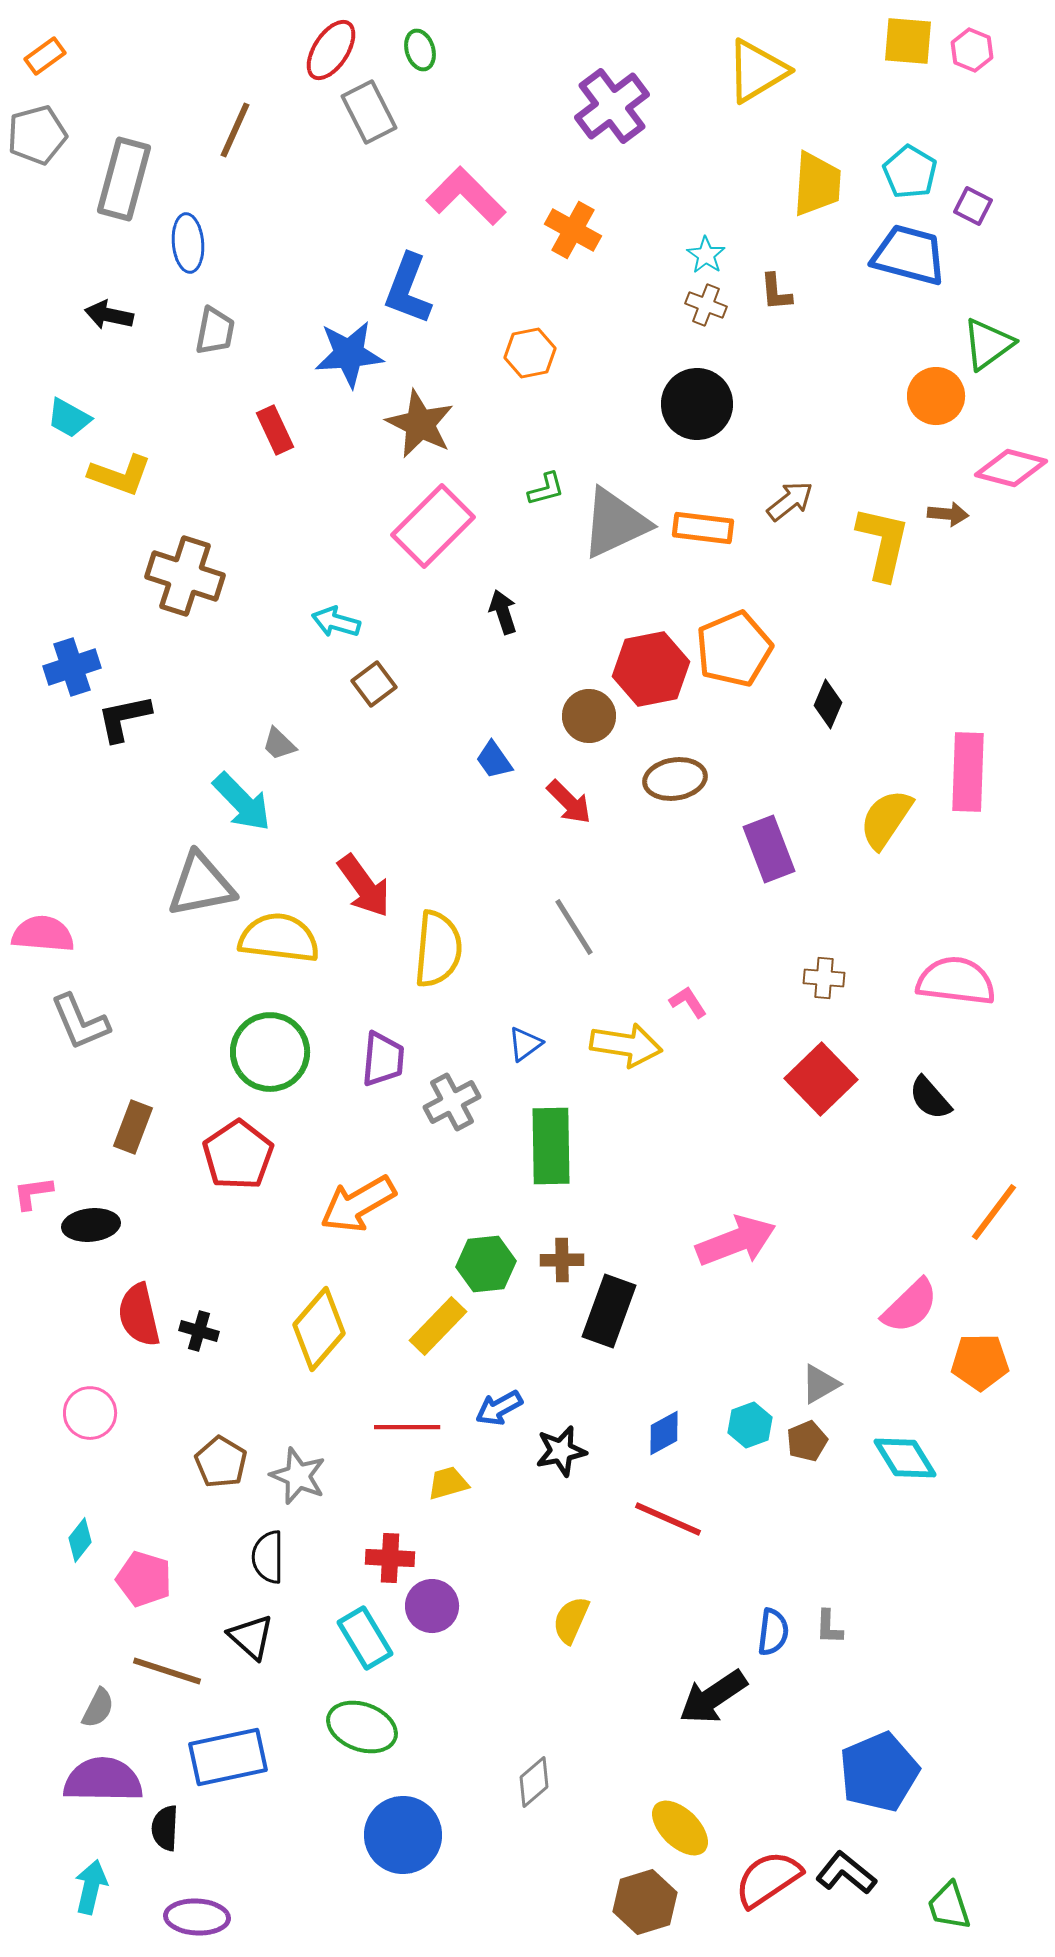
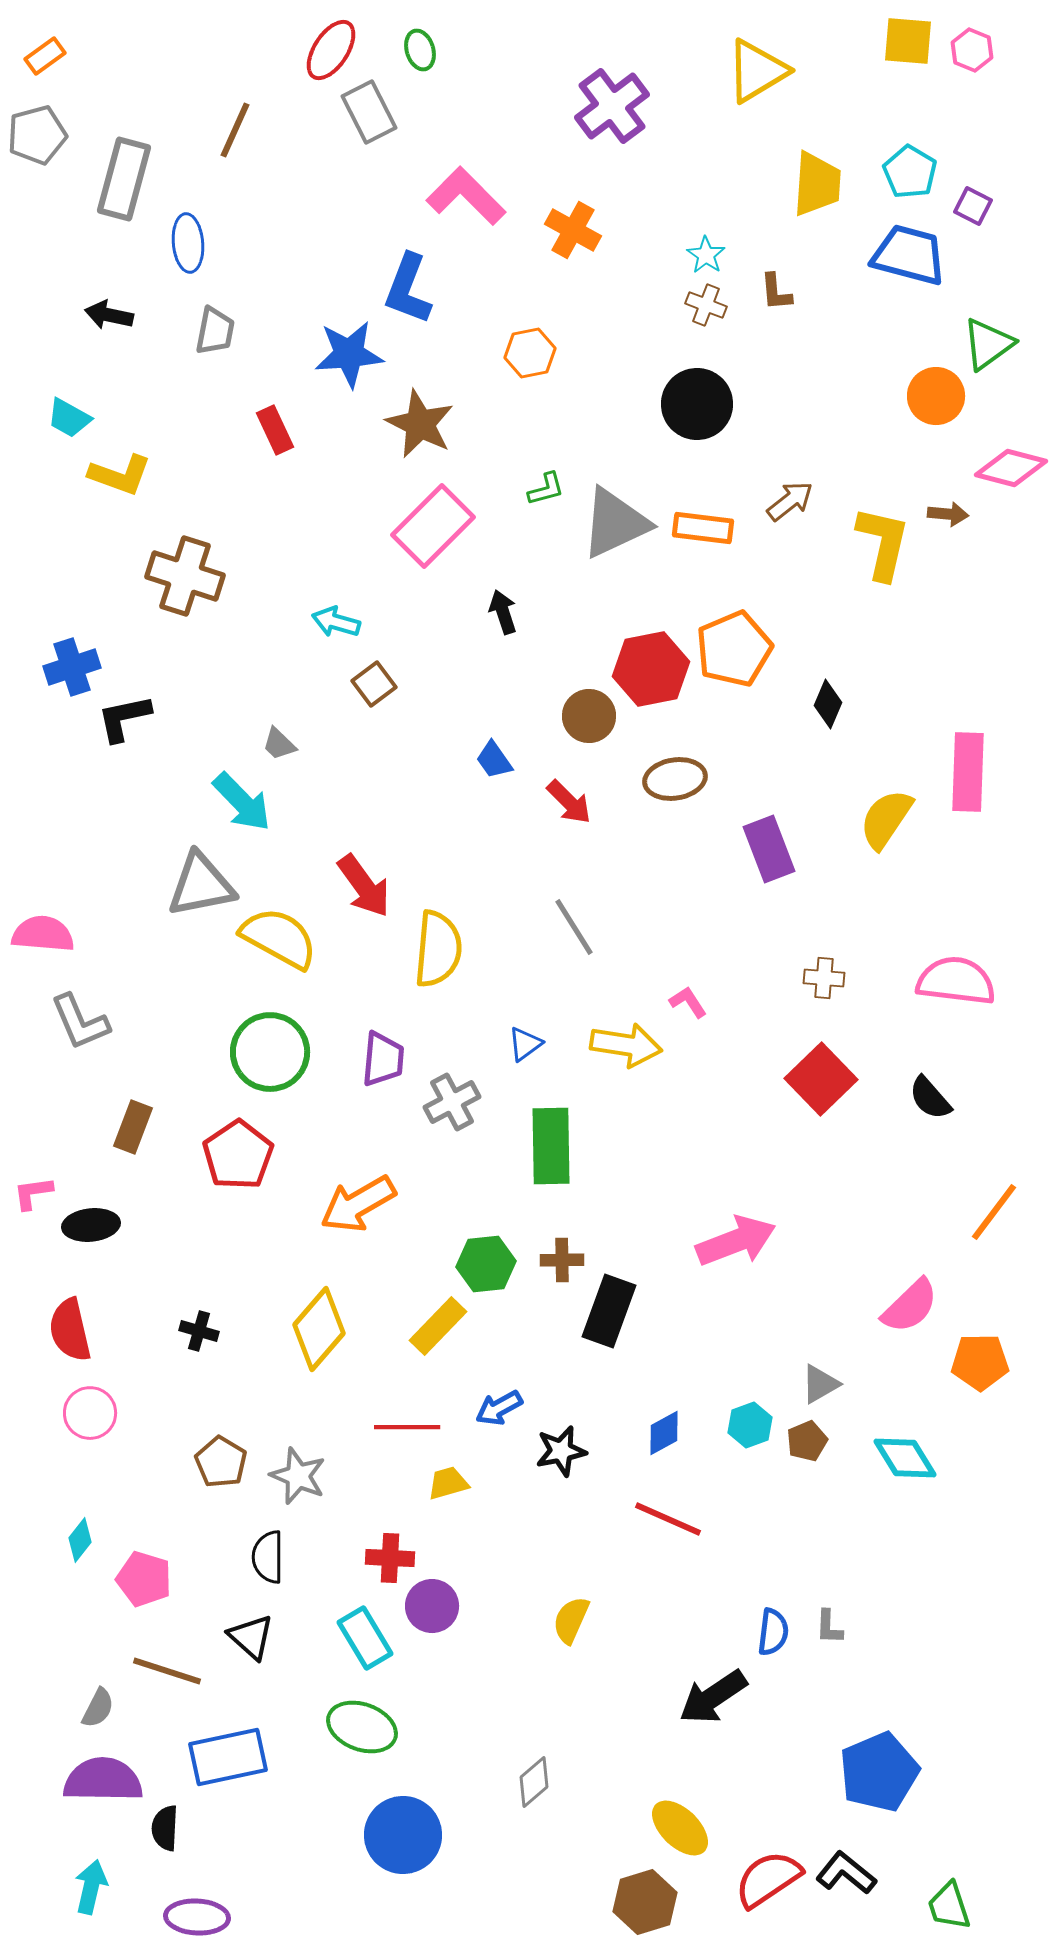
yellow semicircle at (279, 938): rotated 22 degrees clockwise
red semicircle at (139, 1315): moved 69 px left, 15 px down
